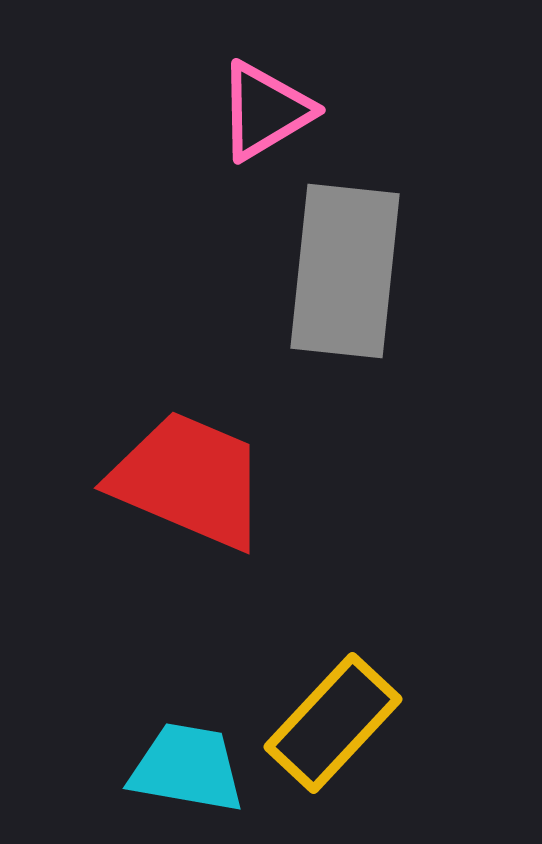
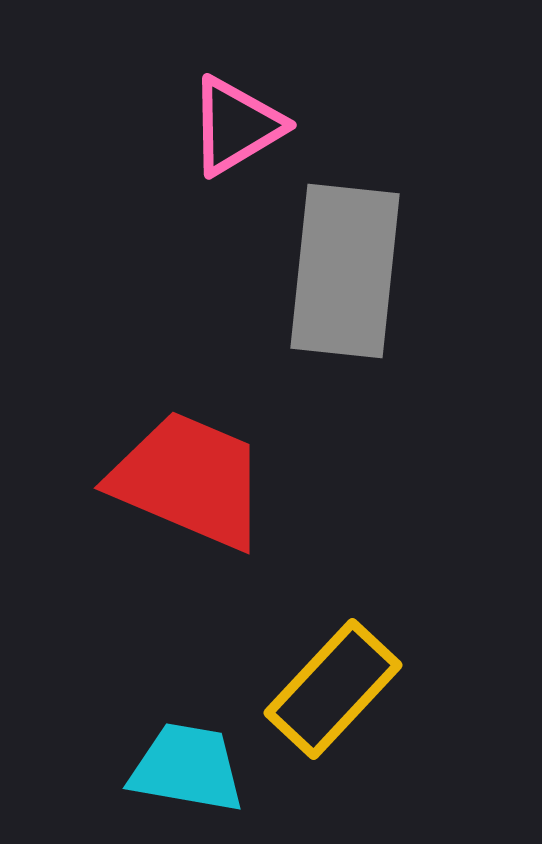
pink triangle: moved 29 px left, 15 px down
yellow rectangle: moved 34 px up
